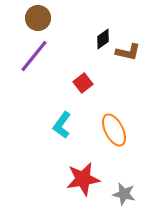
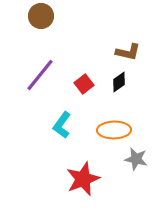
brown circle: moved 3 px right, 2 px up
black diamond: moved 16 px right, 43 px down
purple line: moved 6 px right, 19 px down
red square: moved 1 px right, 1 px down
orange ellipse: rotated 64 degrees counterclockwise
red star: rotated 12 degrees counterclockwise
gray star: moved 12 px right, 35 px up
